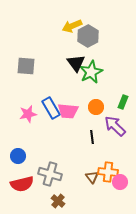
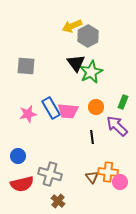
purple arrow: moved 2 px right
